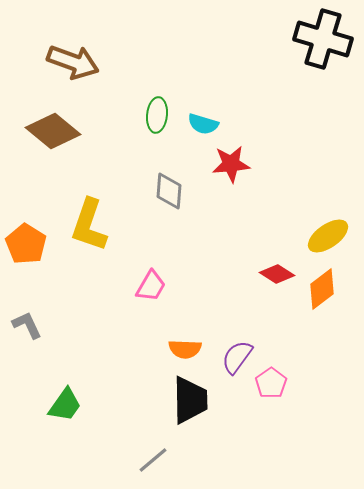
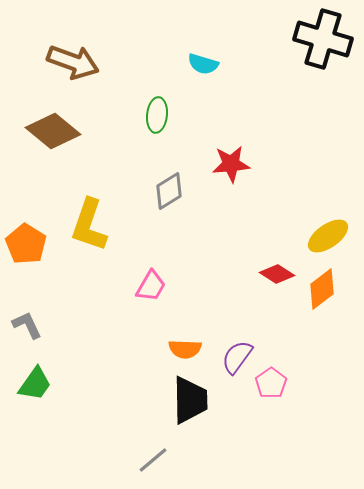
cyan semicircle: moved 60 px up
gray diamond: rotated 54 degrees clockwise
green trapezoid: moved 30 px left, 21 px up
